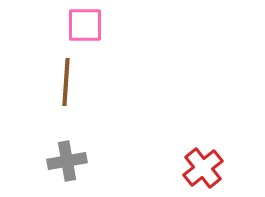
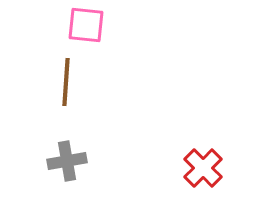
pink square: moved 1 px right; rotated 6 degrees clockwise
red cross: rotated 6 degrees counterclockwise
